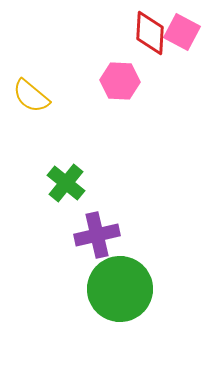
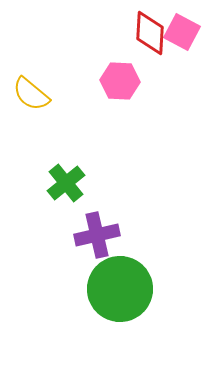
yellow semicircle: moved 2 px up
green cross: rotated 12 degrees clockwise
